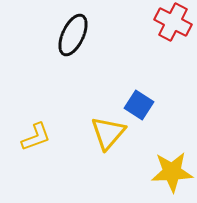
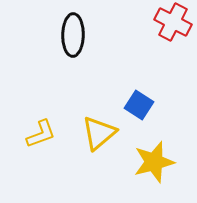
black ellipse: rotated 24 degrees counterclockwise
yellow triangle: moved 9 px left; rotated 9 degrees clockwise
yellow L-shape: moved 5 px right, 3 px up
yellow star: moved 18 px left, 10 px up; rotated 12 degrees counterclockwise
